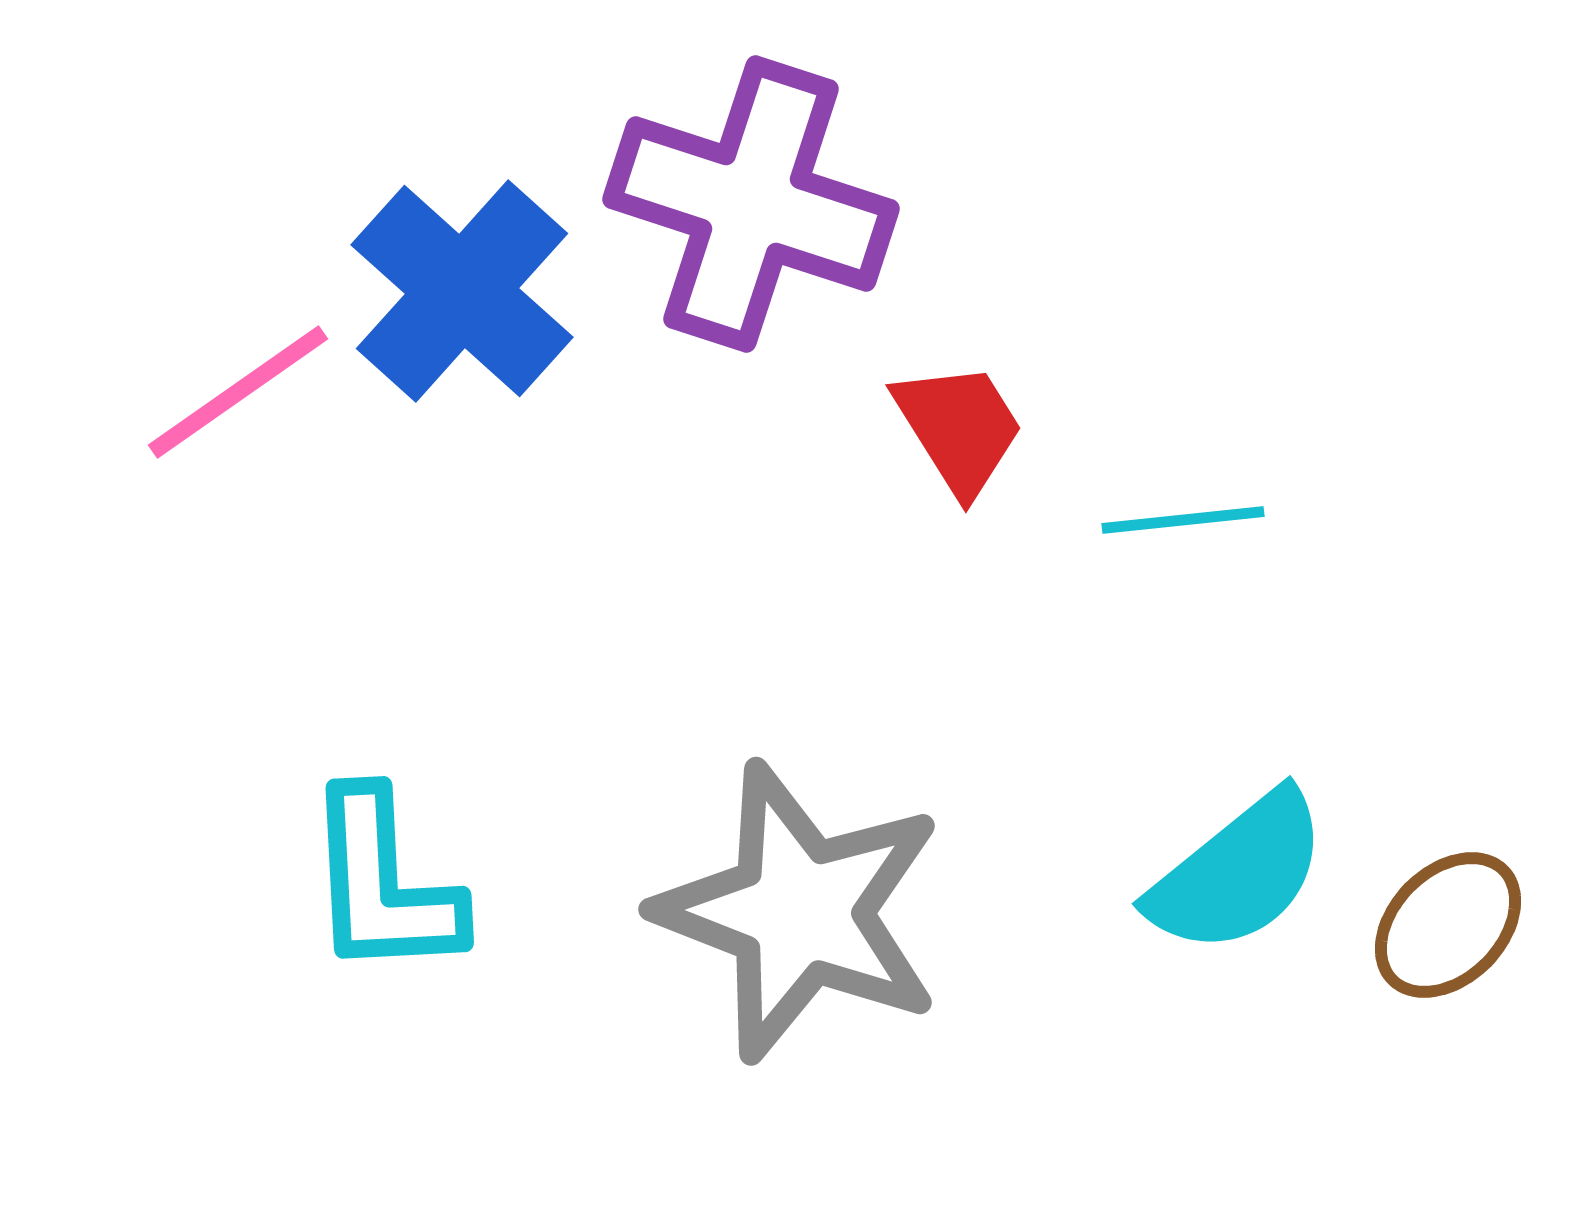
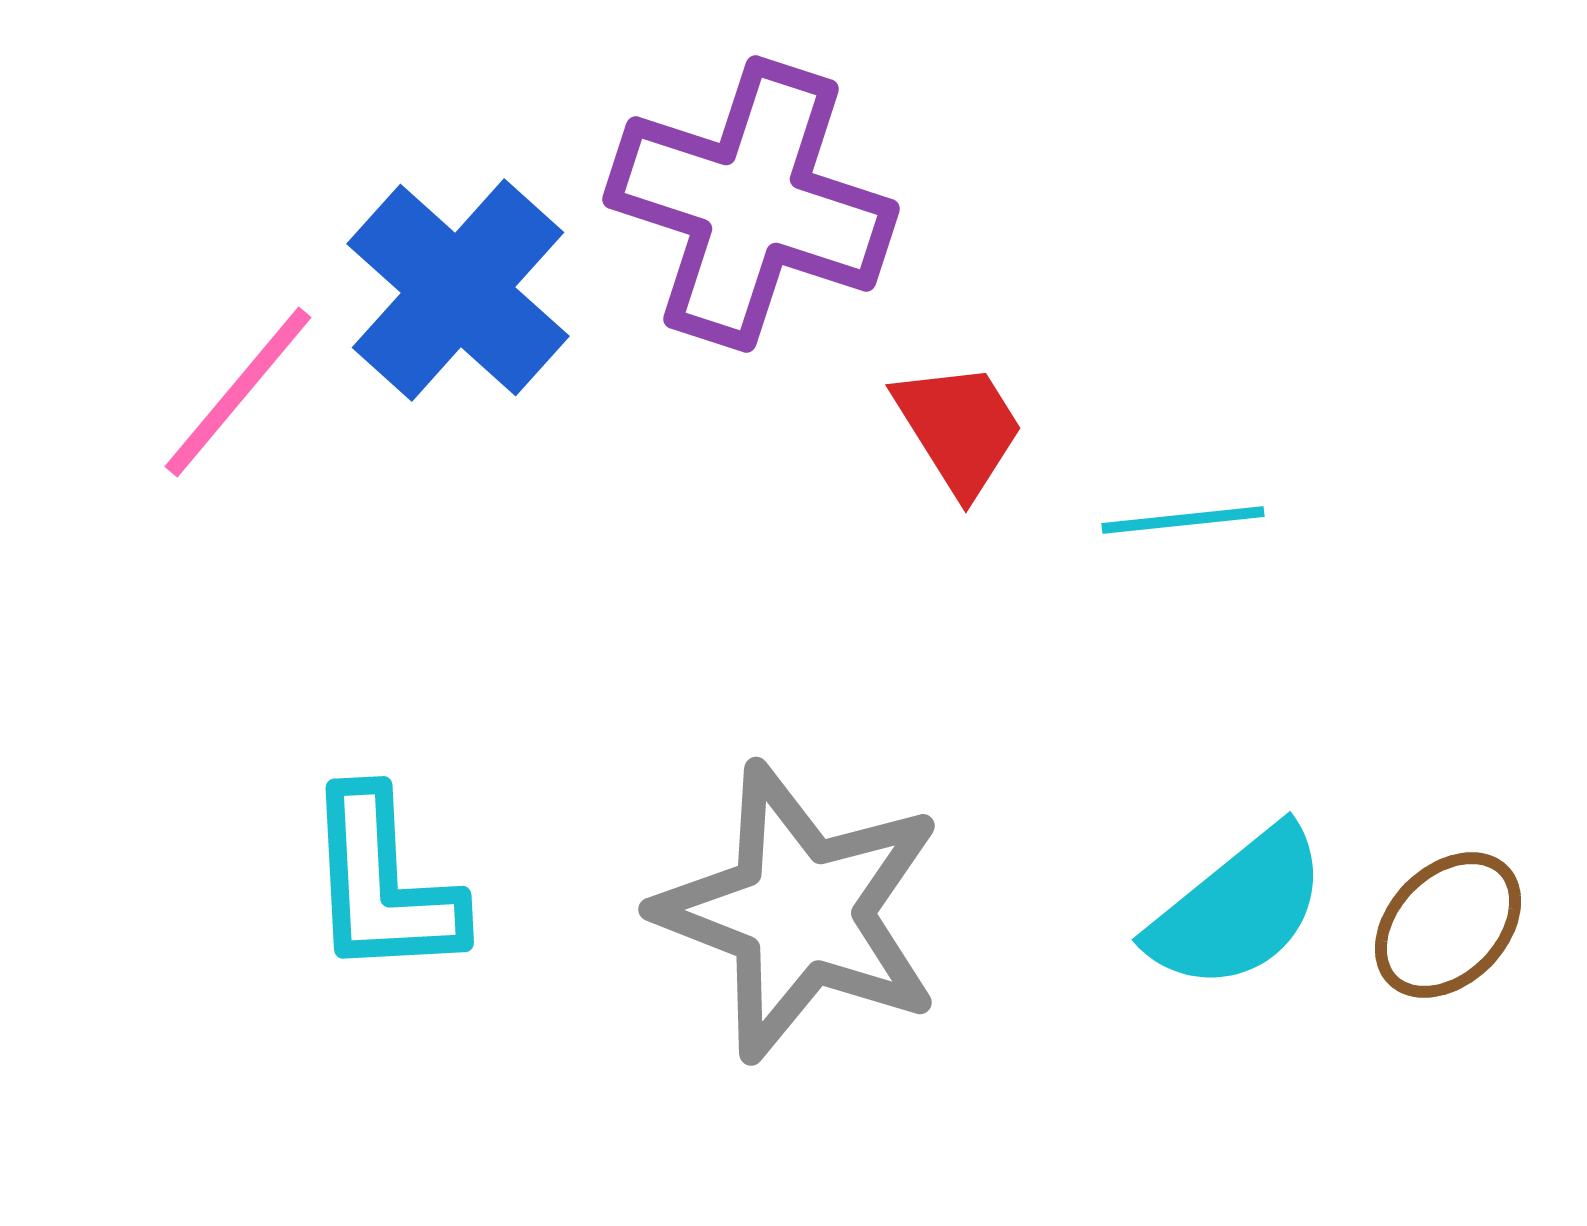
blue cross: moved 4 px left, 1 px up
pink line: rotated 15 degrees counterclockwise
cyan semicircle: moved 36 px down
